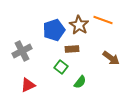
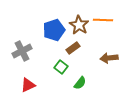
orange line: rotated 18 degrees counterclockwise
brown rectangle: moved 1 px right, 1 px up; rotated 32 degrees counterclockwise
brown arrow: moved 2 px left; rotated 138 degrees clockwise
green semicircle: moved 1 px down
